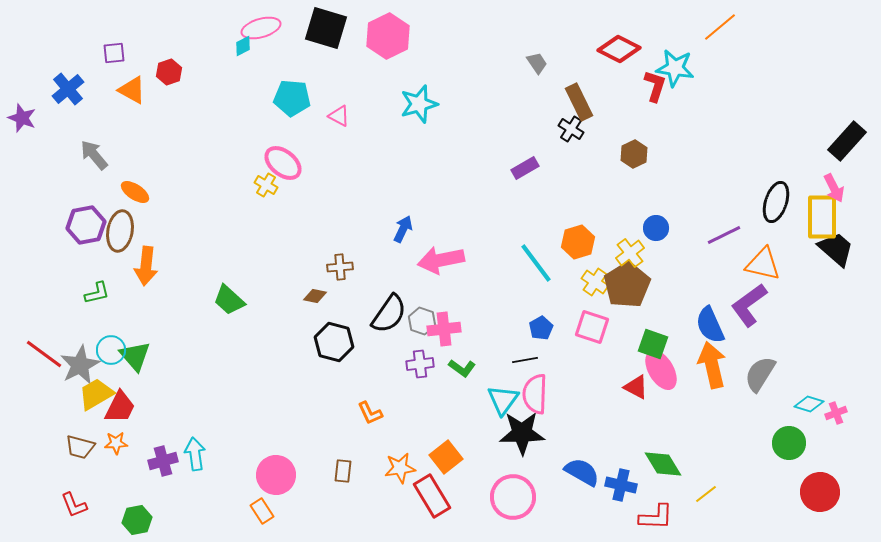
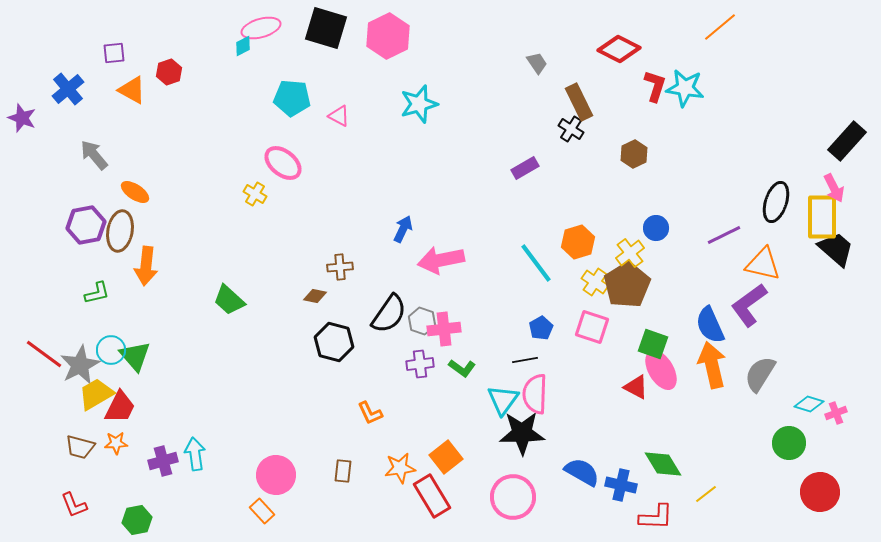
cyan star at (675, 68): moved 10 px right, 20 px down
yellow cross at (266, 185): moved 11 px left, 9 px down
orange rectangle at (262, 511): rotated 10 degrees counterclockwise
